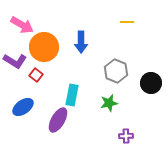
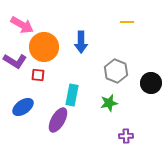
red square: moved 2 px right; rotated 32 degrees counterclockwise
